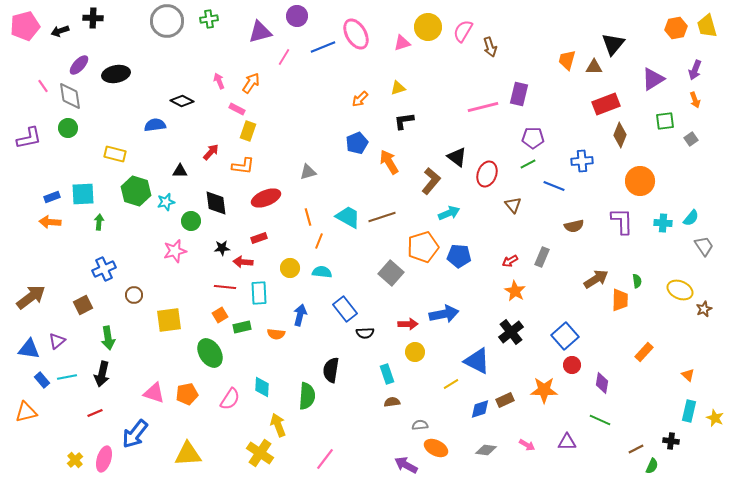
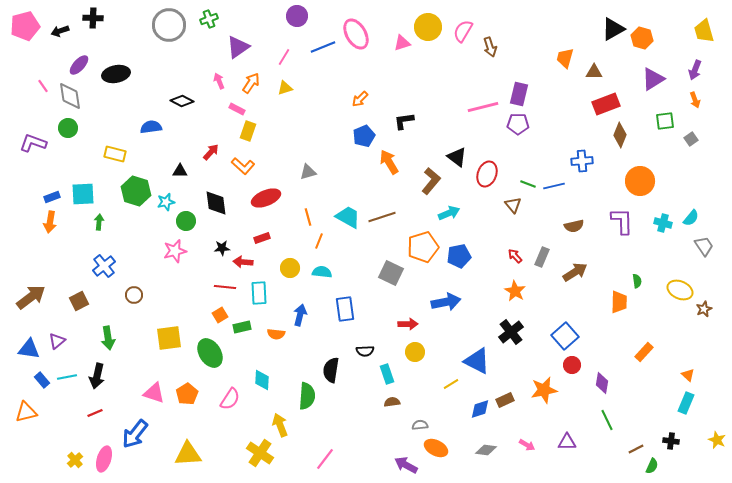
green cross at (209, 19): rotated 12 degrees counterclockwise
gray circle at (167, 21): moved 2 px right, 4 px down
yellow trapezoid at (707, 26): moved 3 px left, 5 px down
orange hexagon at (676, 28): moved 34 px left, 10 px down; rotated 25 degrees clockwise
purple triangle at (260, 32): moved 22 px left, 15 px down; rotated 20 degrees counterclockwise
black triangle at (613, 44): moved 15 px up; rotated 20 degrees clockwise
orange trapezoid at (567, 60): moved 2 px left, 2 px up
brown triangle at (594, 67): moved 5 px down
yellow triangle at (398, 88): moved 113 px left
blue semicircle at (155, 125): moved 4 px left, 2 px down
purple L-shape at (29, 138): moved 4 px right, 5 px down; rotated 148 degrees counterclockwise
purple pentagon at (533, 138): moved 15 px left, 14 px up
blue pentagon at (357, 143): moved 7 px right, 7 px up
green line at (528, 164): moved 20 px down; rotated 49 degrees clockwise
orange L-shape at (243, 166): rotated 35 degrees clockwise
blue line at (554, 186): rotated 35 degrees counterclockwise
green circle at (191, 221): moved 5 px left
orange arrow at (50, 222): rotated 85 degrees counterclockwise
cyan cross at (663, 223): rotated 12 degrees clockwise
red rectangle at (259, 238): moved 3 px right
blue pentagon at (459, 256): rotated 15 degrees counterclockwise
red arrow at (510, 261): moved 5 px right, 5 px up; rotated 77 degrees clockwise
blue cross at (104, 269): moved 3 px up; rotated 15 degrees counterclockwise
gray square at (391, 273): rotated 15 degrees counterclockwise
brown arrow at (596, 279): moved 21 px left, 7 px up
orange trapezoid at (620, 300): moved 1 px left, 2 px down
brown square at (83, 305): moved 4 px left, 4 px up
blue rectangle at (345, 309): rotated 30 degrees clockwise
blue arrow at (444, 314): moved 2 px right, 12 px up
yellow square at (169, 320): moved 18 px down
black semicircle at (365, 333): moved 18 px down
black arrow at (102, 374): moved 5 px left, 2 px down
cyan diamond at (262, 387): moved 7 px up
orange star at (544, 390): rotated 12 degrees counterclockwise
orange pentagon at (187, 394): rotated 20 degrees counterclockwise
cyan rectangle at (689, 411): moved 3 px left, 8 px up; rotated 10 degrees clockwise
yellow star at (715, 418): moved 2 px right, 22 px down
green line at (600, 420): moved 7 px right; rotated 40 degrees clockwise
yellow arrow at (278, 425): moved 2 px right
